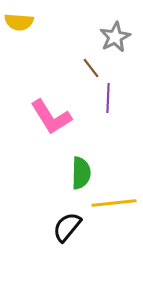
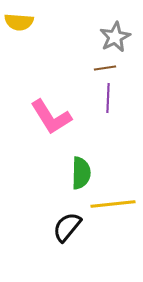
brown line: moved 14 px right; rotated 60 degrees counterclockwise
yellow line: moved 1 px left, 1 px down
